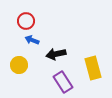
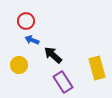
black arrow: moved 3 px left, 1 px down; rotated 54 degrees clockwise
yellow rectangle: moved 4 px right
